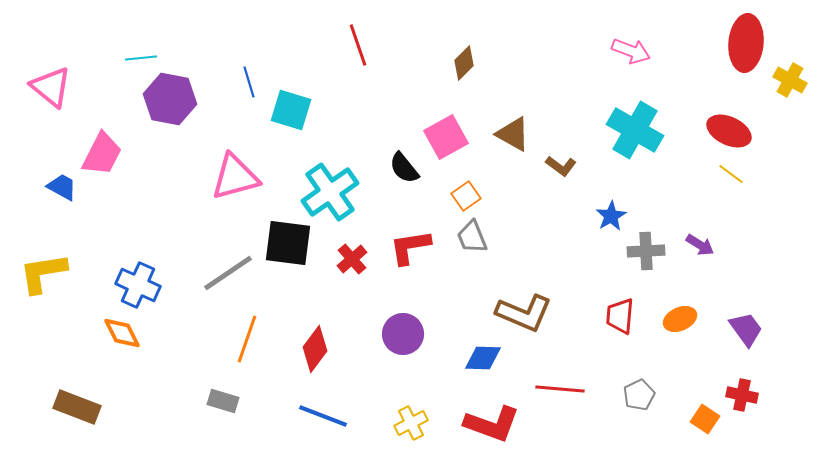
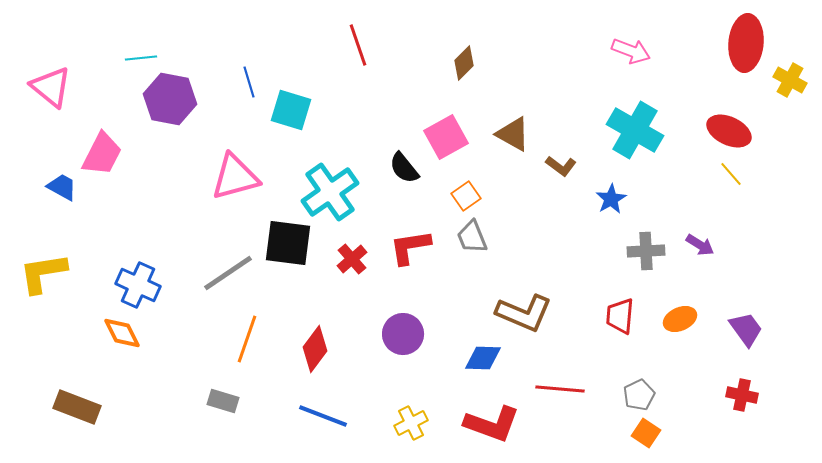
yellow line at (731, 174): rotated 12 degrees clockwise
blue star at (611, 216): moved 17 px up
orange square at (705, 419): moved 59 px left, 14 px down
